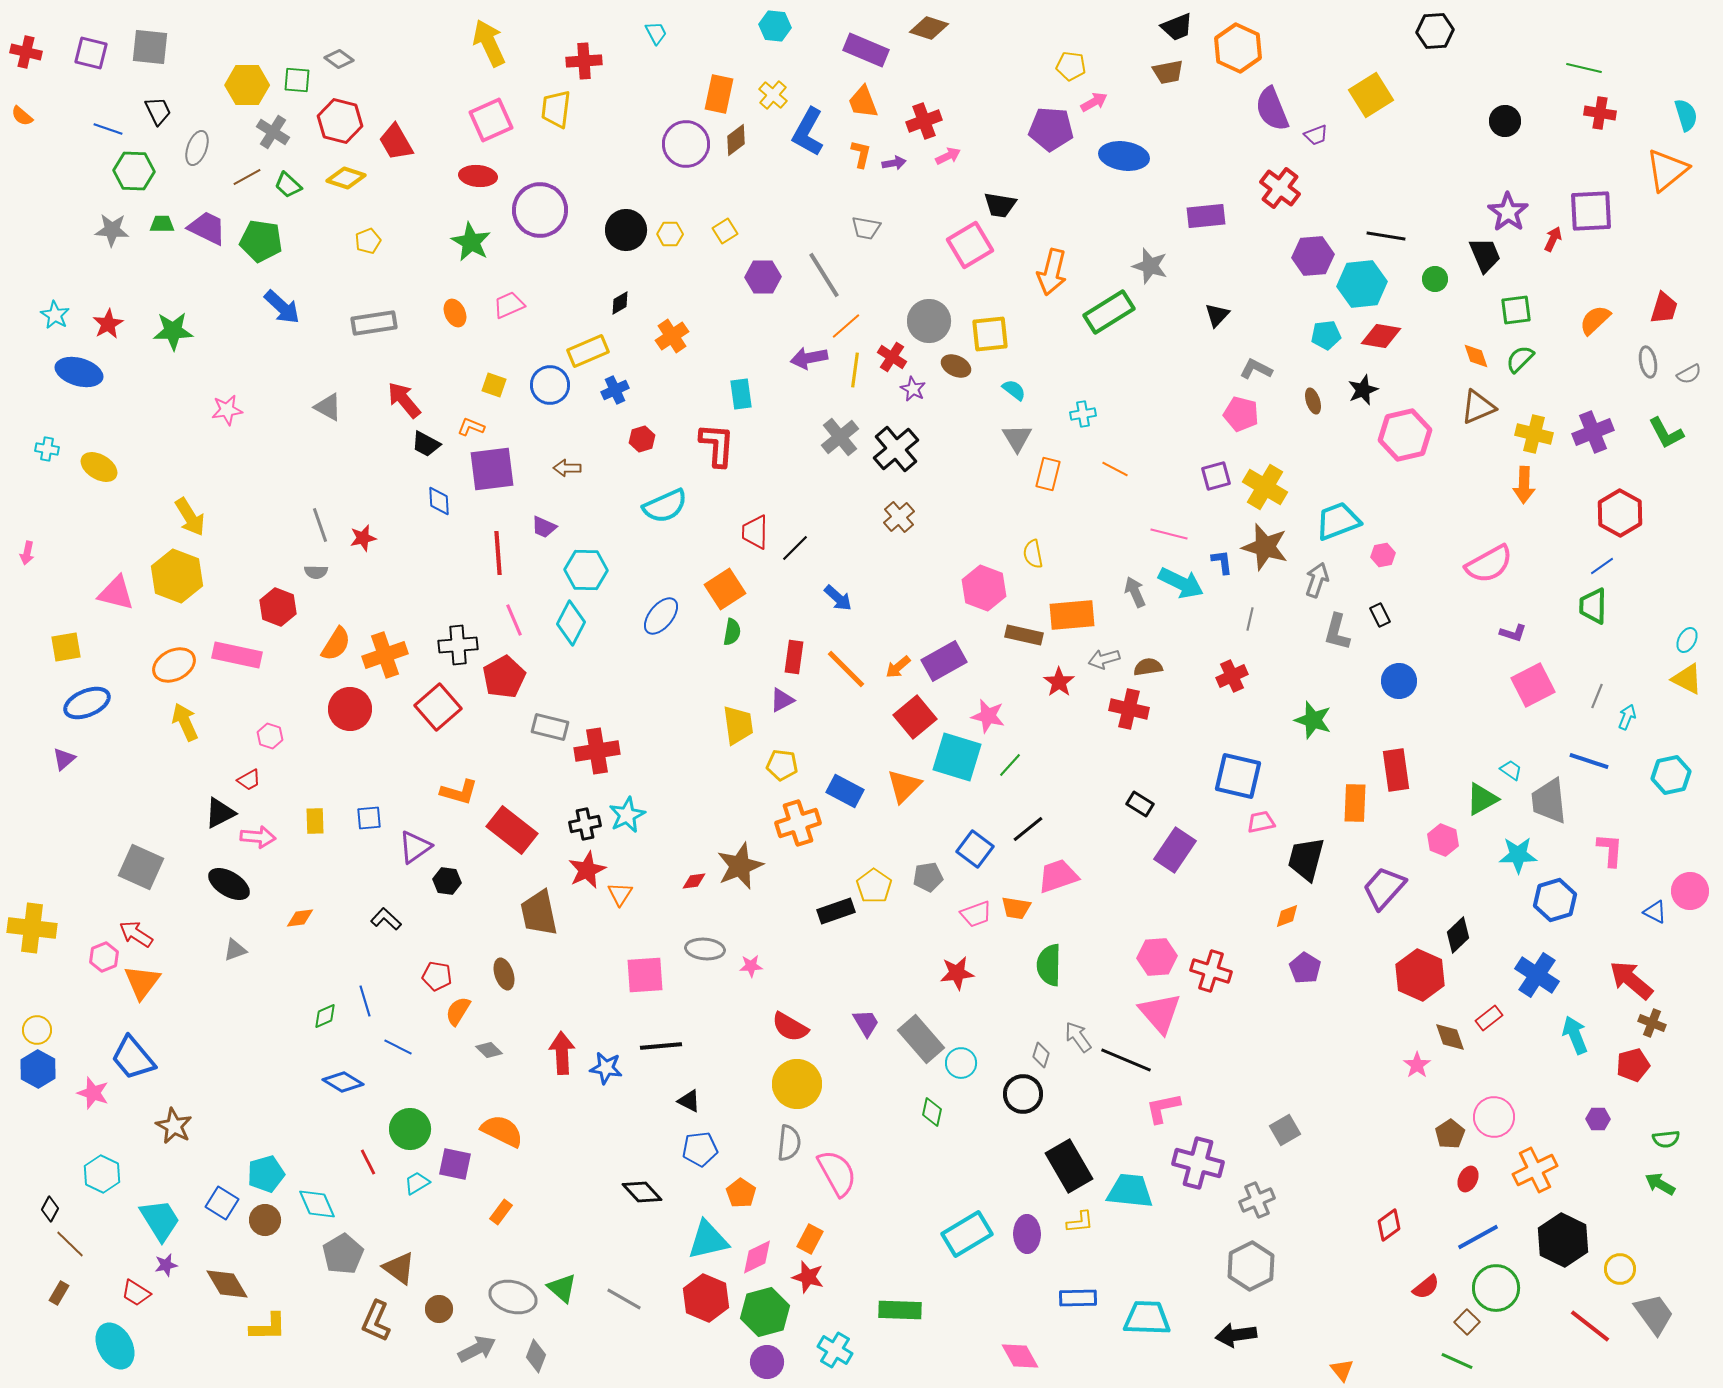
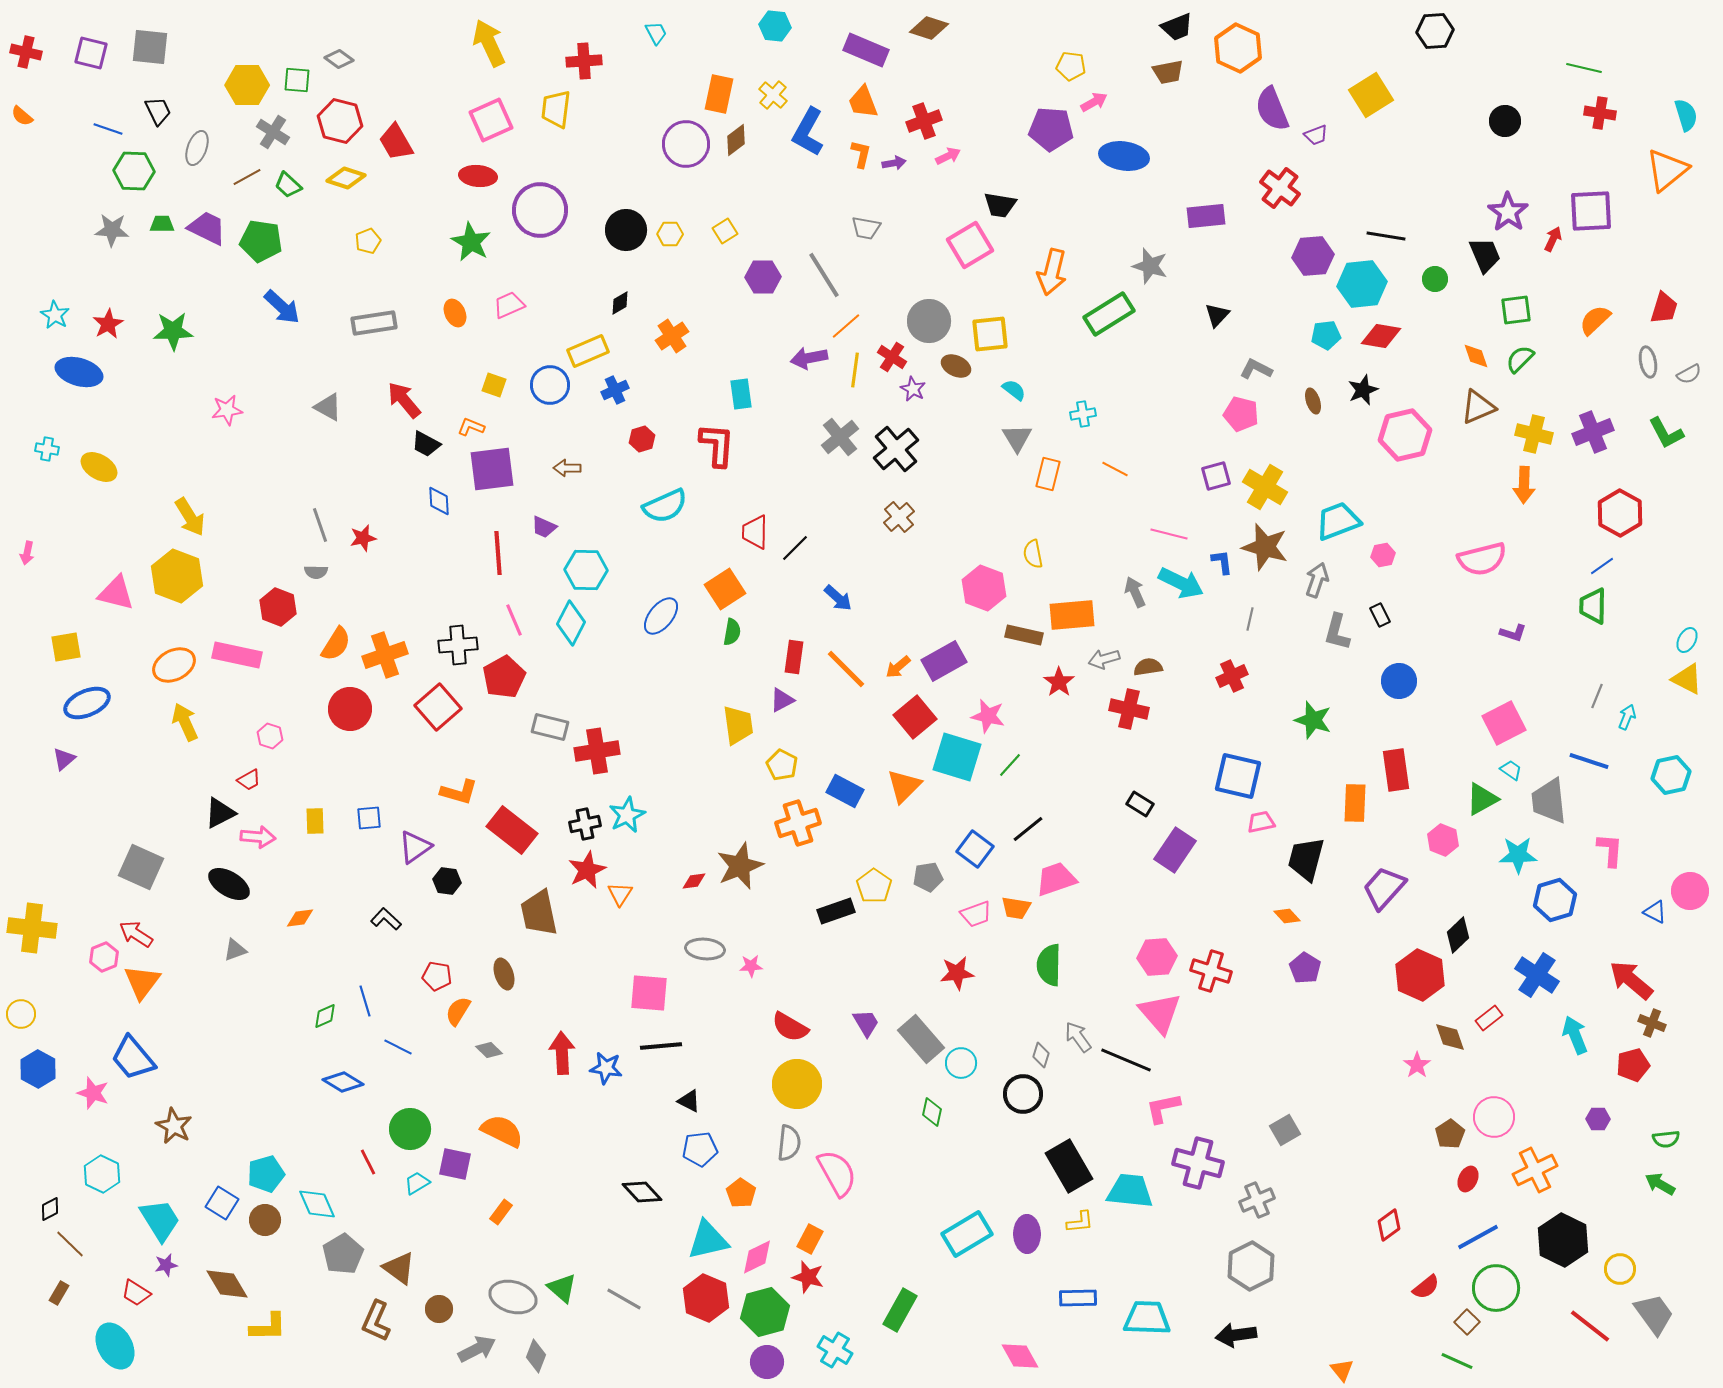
green rectangle at (1109, 312): moved 2 px down
pink semicircle at (1489, 564): moved 7 px left, 5 px up; rotated 15 degrees clockwise
pink square at (1533, 685): moved 29 px left, 38 px down
yellow pentagon at (782, 765): rotated 20 degrees clockwise
pink trapezoid at (1058, 876): moved 2 px left, 3 px down
orange diamond at (1287, 916): rotated 68 degrees clockwise
pink square at (645, 975): moved 4 px right, 18 px down; rotated 9 degrees clockwise
yellow circle at (37, 1030): moved 16 px left, 16 px up
black diamond at (50, 1209): rotated 35 degrees clockwise
green rectangle at (900, 1310): rotated 63 degrees counterclockwise
